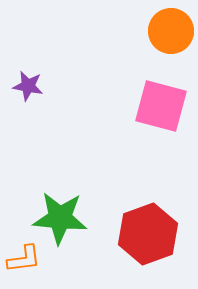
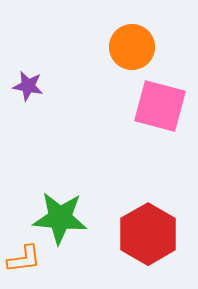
orange circle: moved 39 px left, 16 px down
pink square: moved 1 px left
red hexagon: rotated 10 degrees counterclockwise
